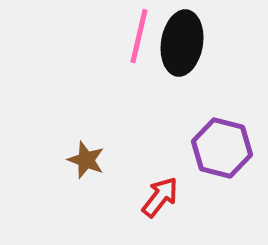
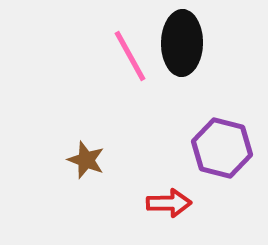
pink line: moved 9 px left, 20 px down; rotated 42 degrees counterclockwise
black ellipse: rotated 8 degrees counterclockwise
red arrow: moved 9 px right, 6 px down; rotated 51 degrees clockwise
